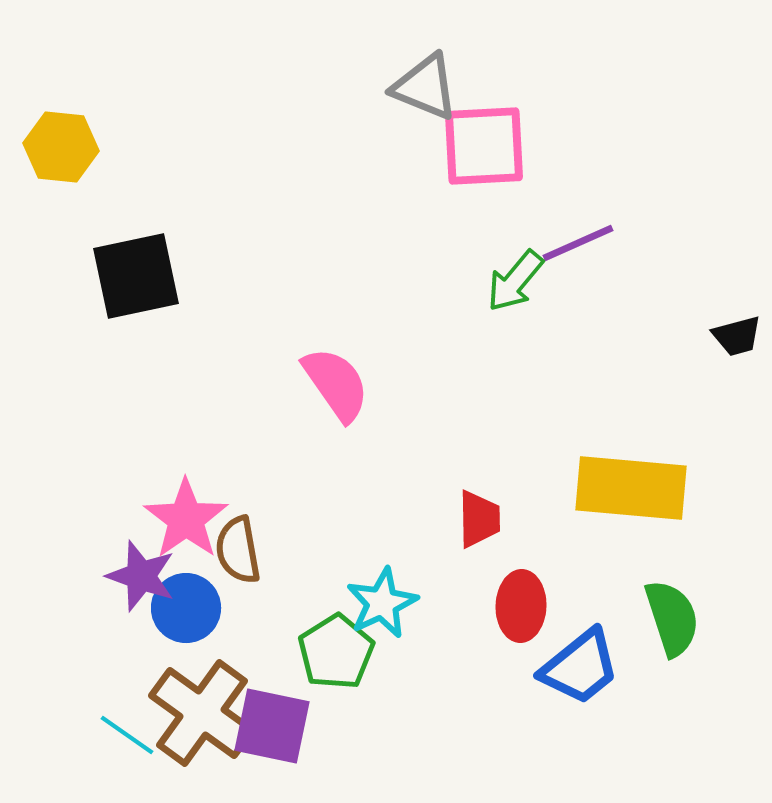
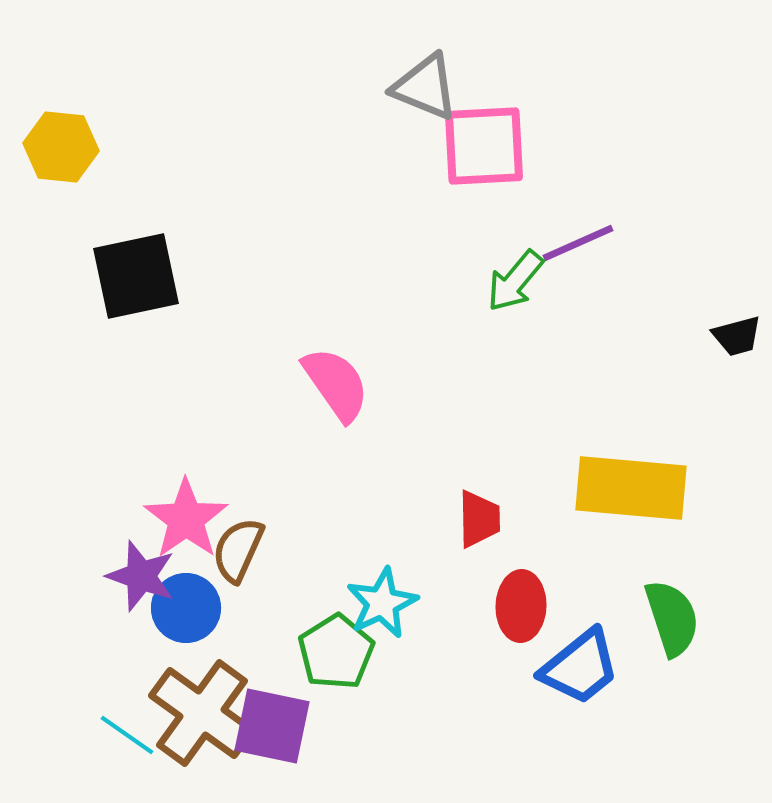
brown semicircle: rotated 34 degrees clockwise
